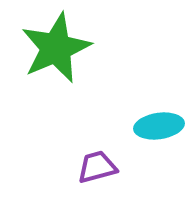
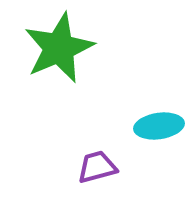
green star: moved 3 px right
